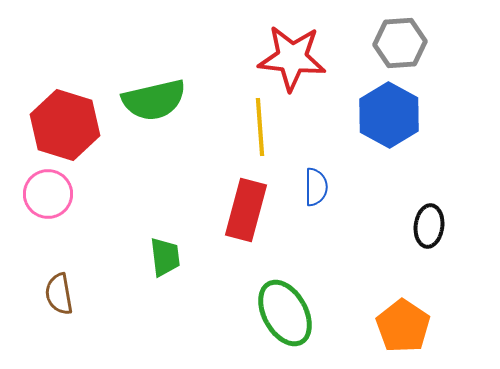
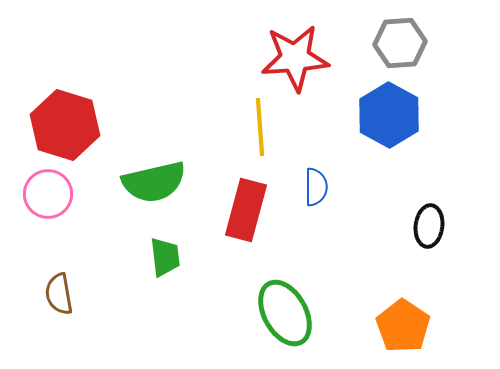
red star: moved 3 px right; rotated 10 degrees counterclockwise
green semicircle: moved 82 px down
